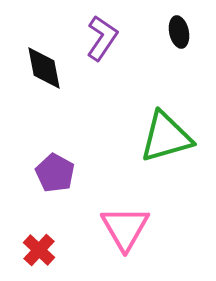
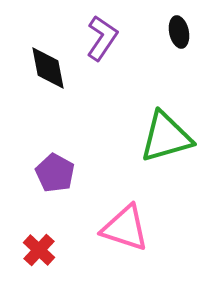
black diamond: moved 4 px right
pink triangle: rotated 42 degrees counterclockwise
